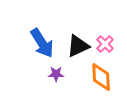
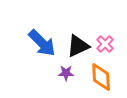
blue arrow: rotated 12 degrees counterclockwise
purple star: moved 10 px right, 1 px up
